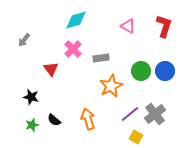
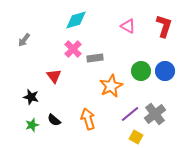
gray rectangle: moved 6 px left
red triangle: moved 3 px right, 7 px down
